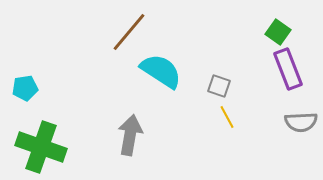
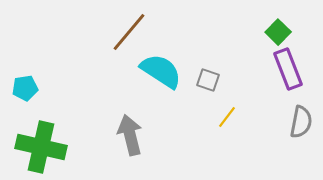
green square: rotated 10 degrees clockwise
gray square: moved 11 px left, 6 px up
yellow line: rotated 65 degrees clockwise
gray semicircle: rotated 76 degrees counterclockwise
gray arrow: rotated 24 degrees counterclockwise
green cross: rotated 6 degrees counterclockwise
